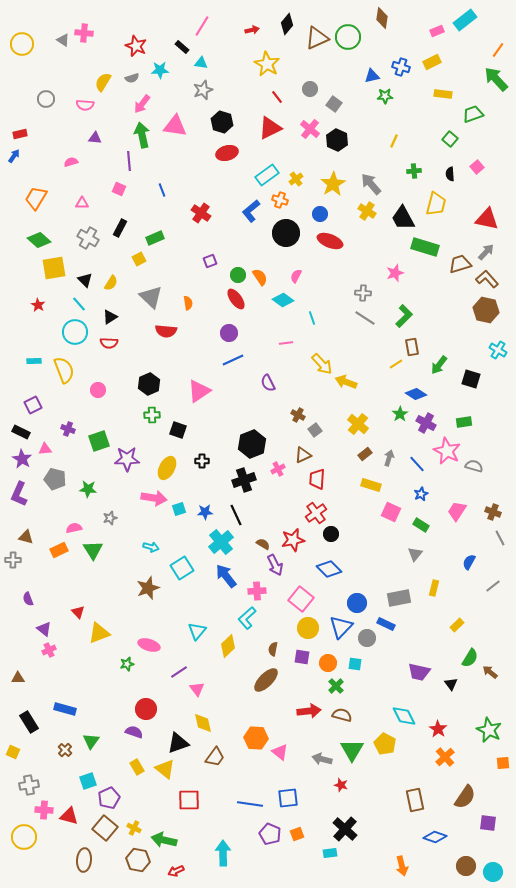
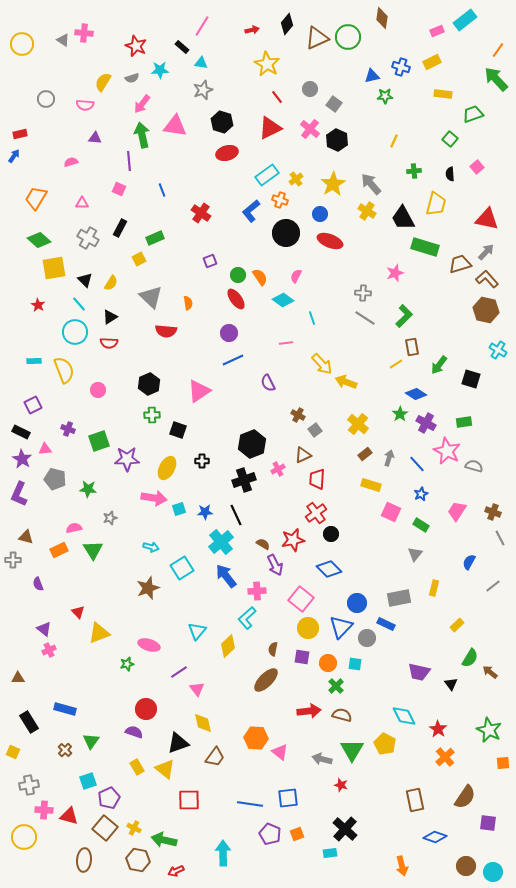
purple semicircle at (28, 599): moved 10 px right, 15 px up
